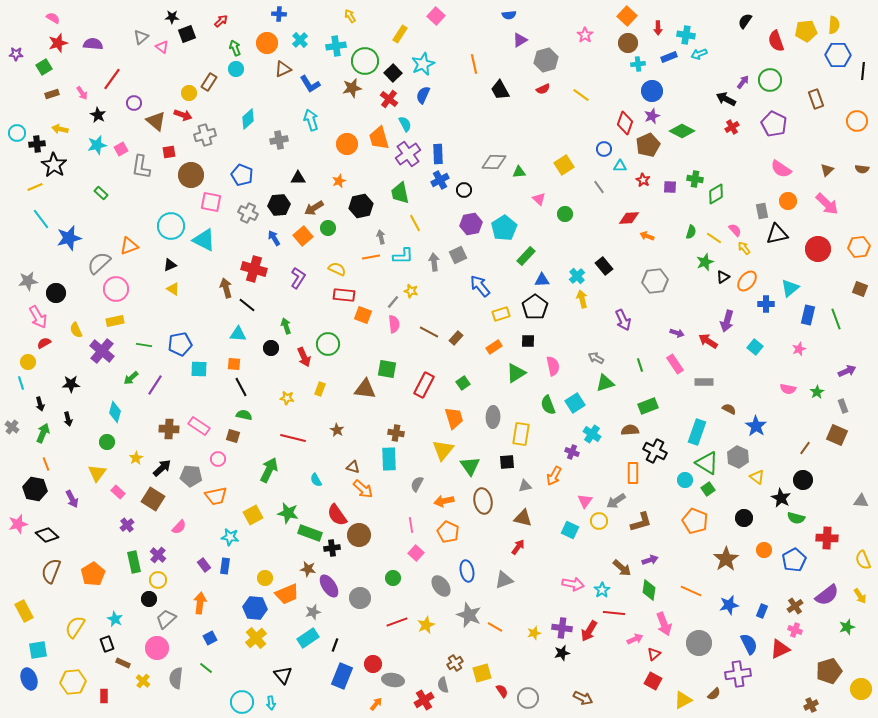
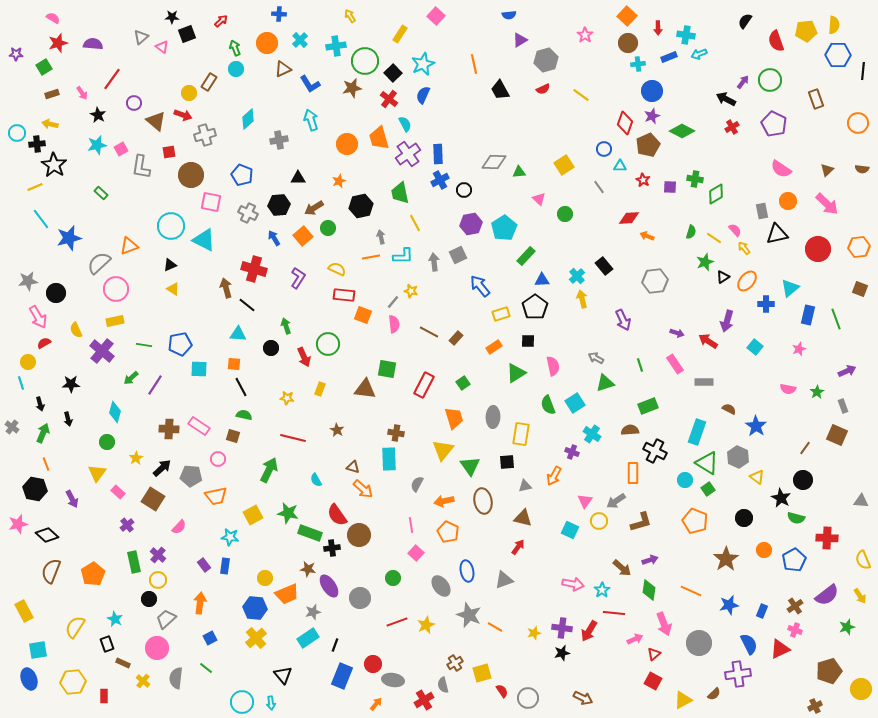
orange circle at (857, 121): moved 1 px right, 2 px down
yellow arrow at (60, 129): moved 10 px left, 5 px up
brown cross at (811, 705): moved 4 px right, 1 px down
